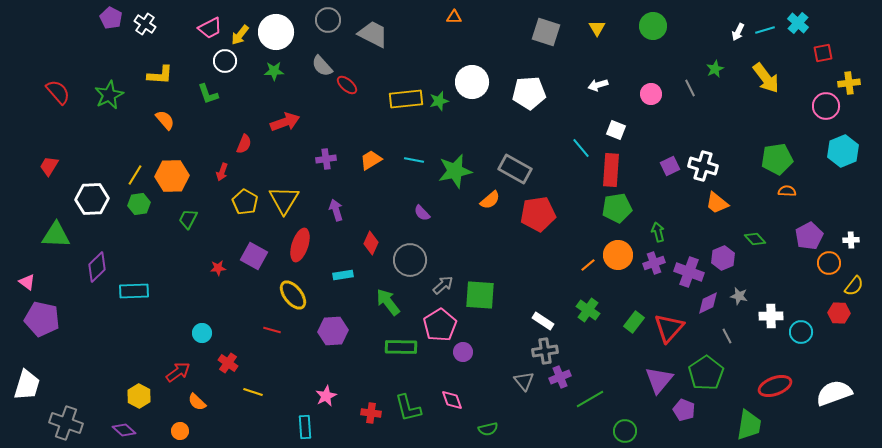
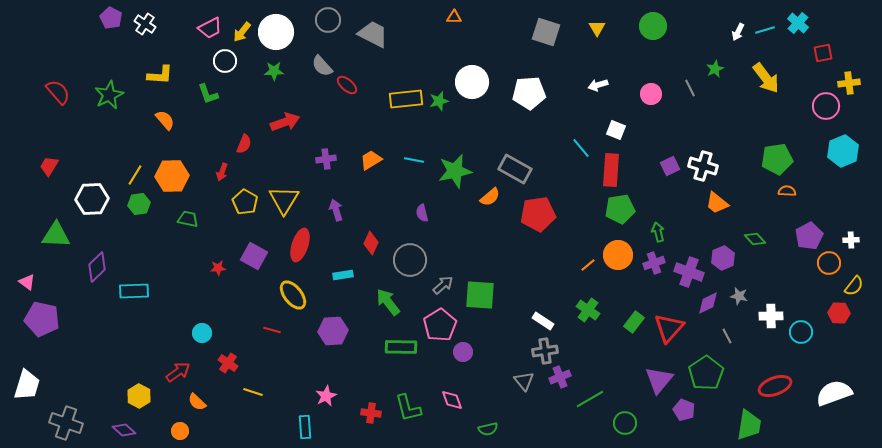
yellow arrow at (240, 35): moved 2 px right, 3 px up
orange semicircle at (490, 200): moved 3 px up
green pentagon at (617, 208): moved 3 px right, 1 px down
purple semicircle at (422, 213): rotated 30 degrees clockwise
green trapezoid at (188, 219): rotated 75 degrees clockwise
green circle at (625, 431): moved 8 px up
